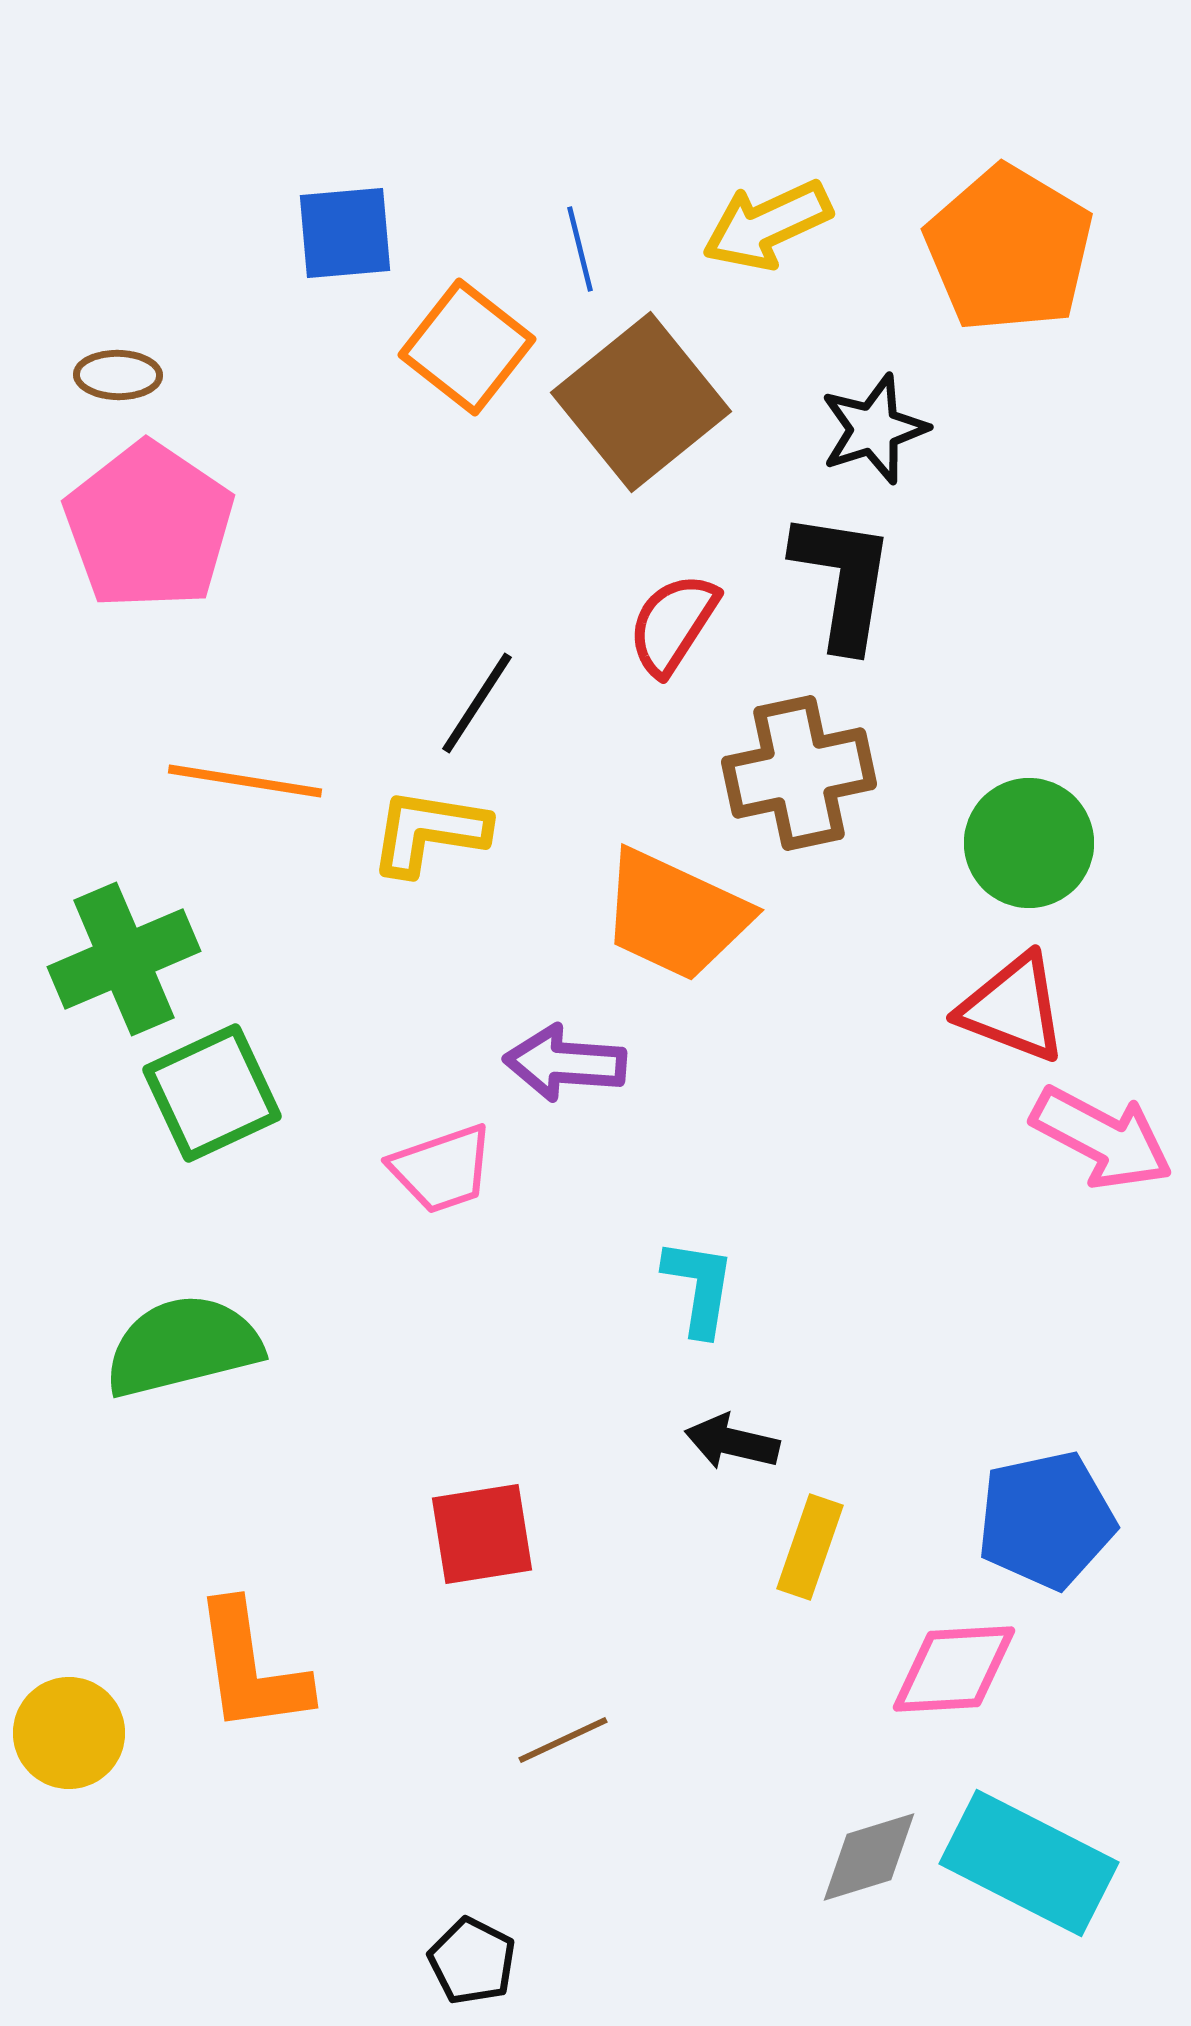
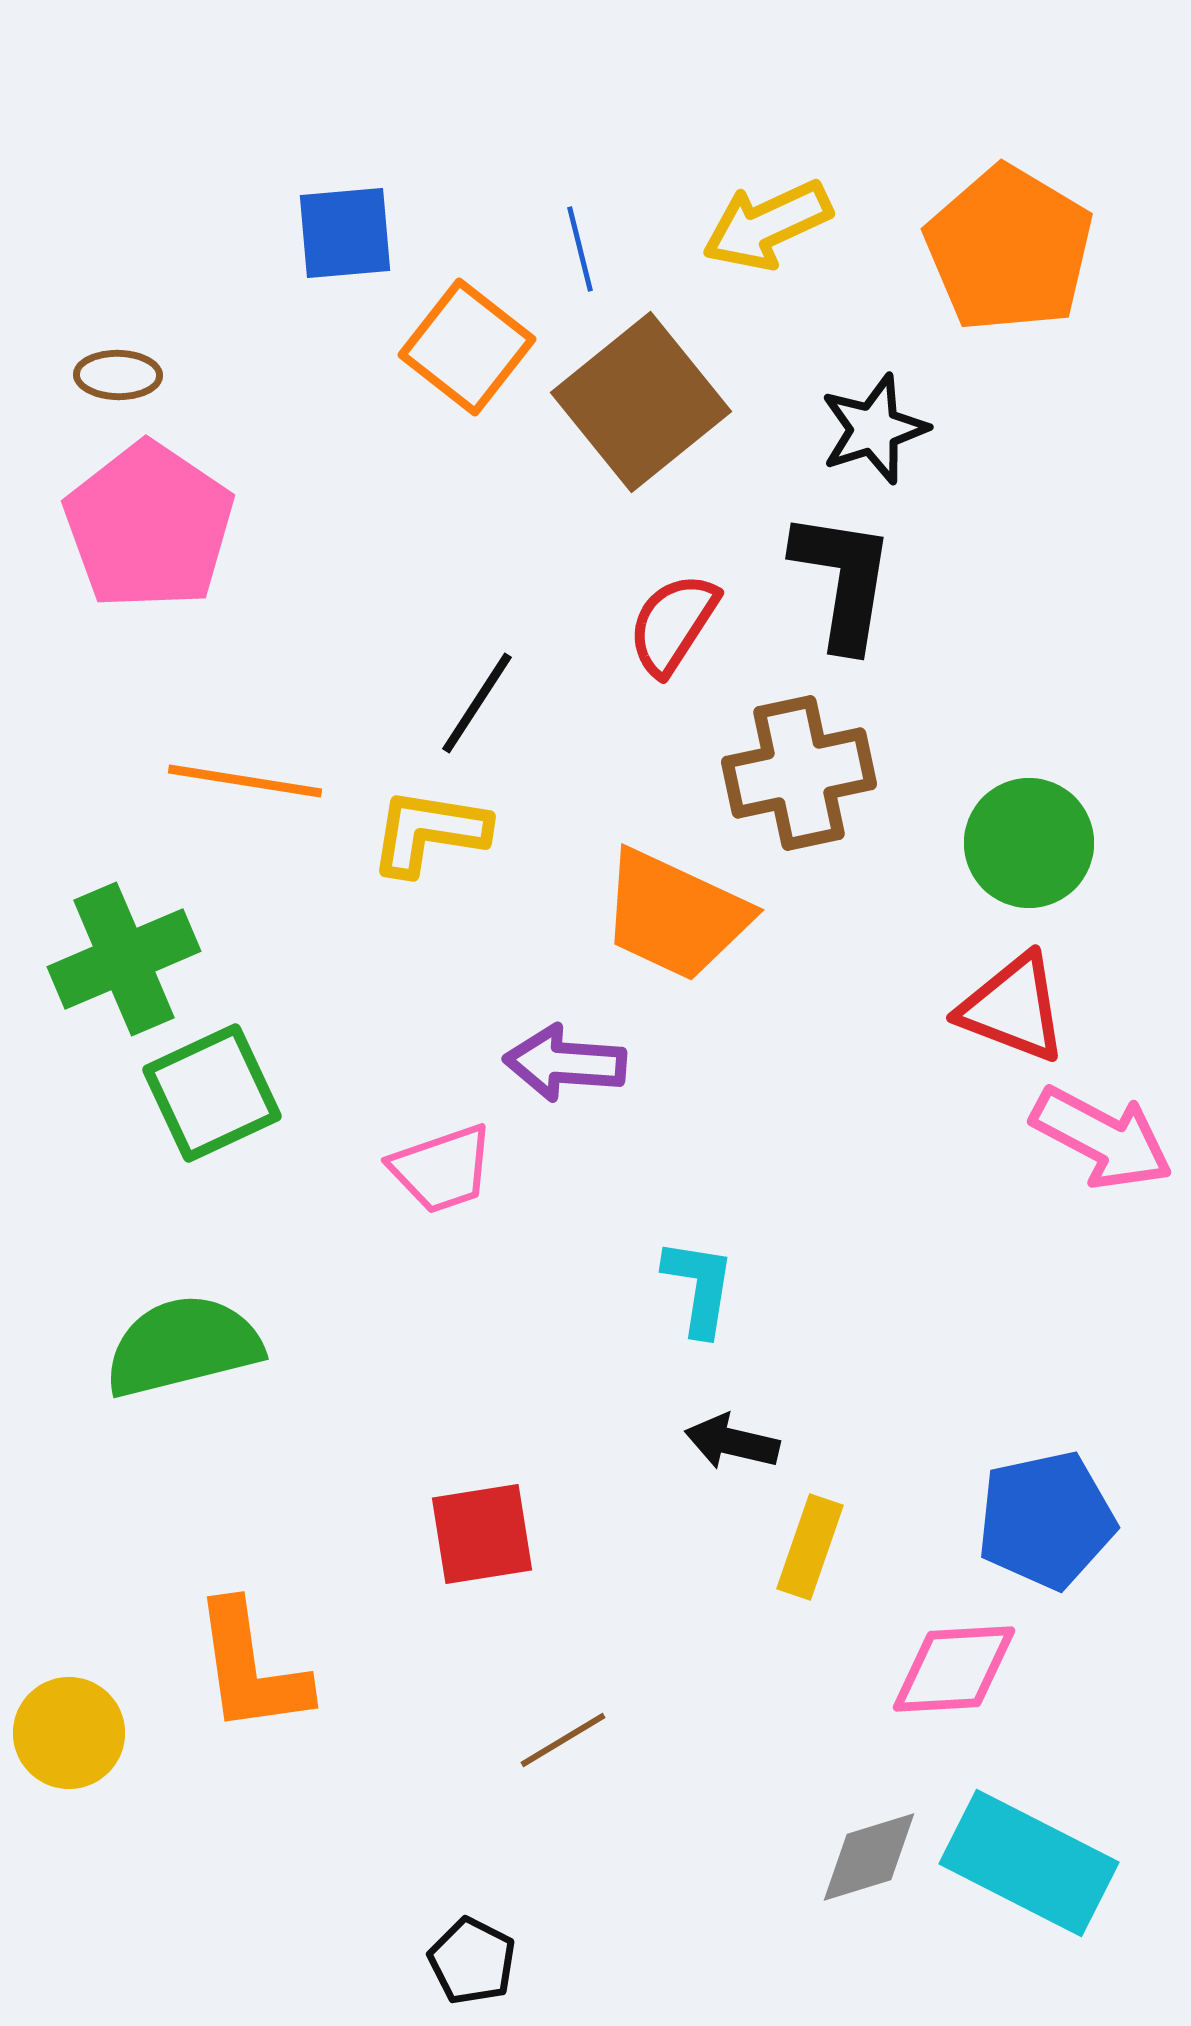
brown line: rotated 6 degrees counterclockwise
